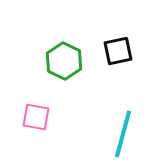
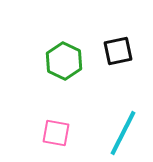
pink square: moved 20 px right, 16 px down
cyan line: moved 1 px up; rotated 12 degrees clockwise
